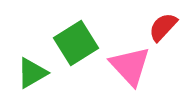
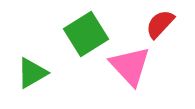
red semicircle: moved 3 px left, 3 px up
green square: moved 10 px right, 9 px up
